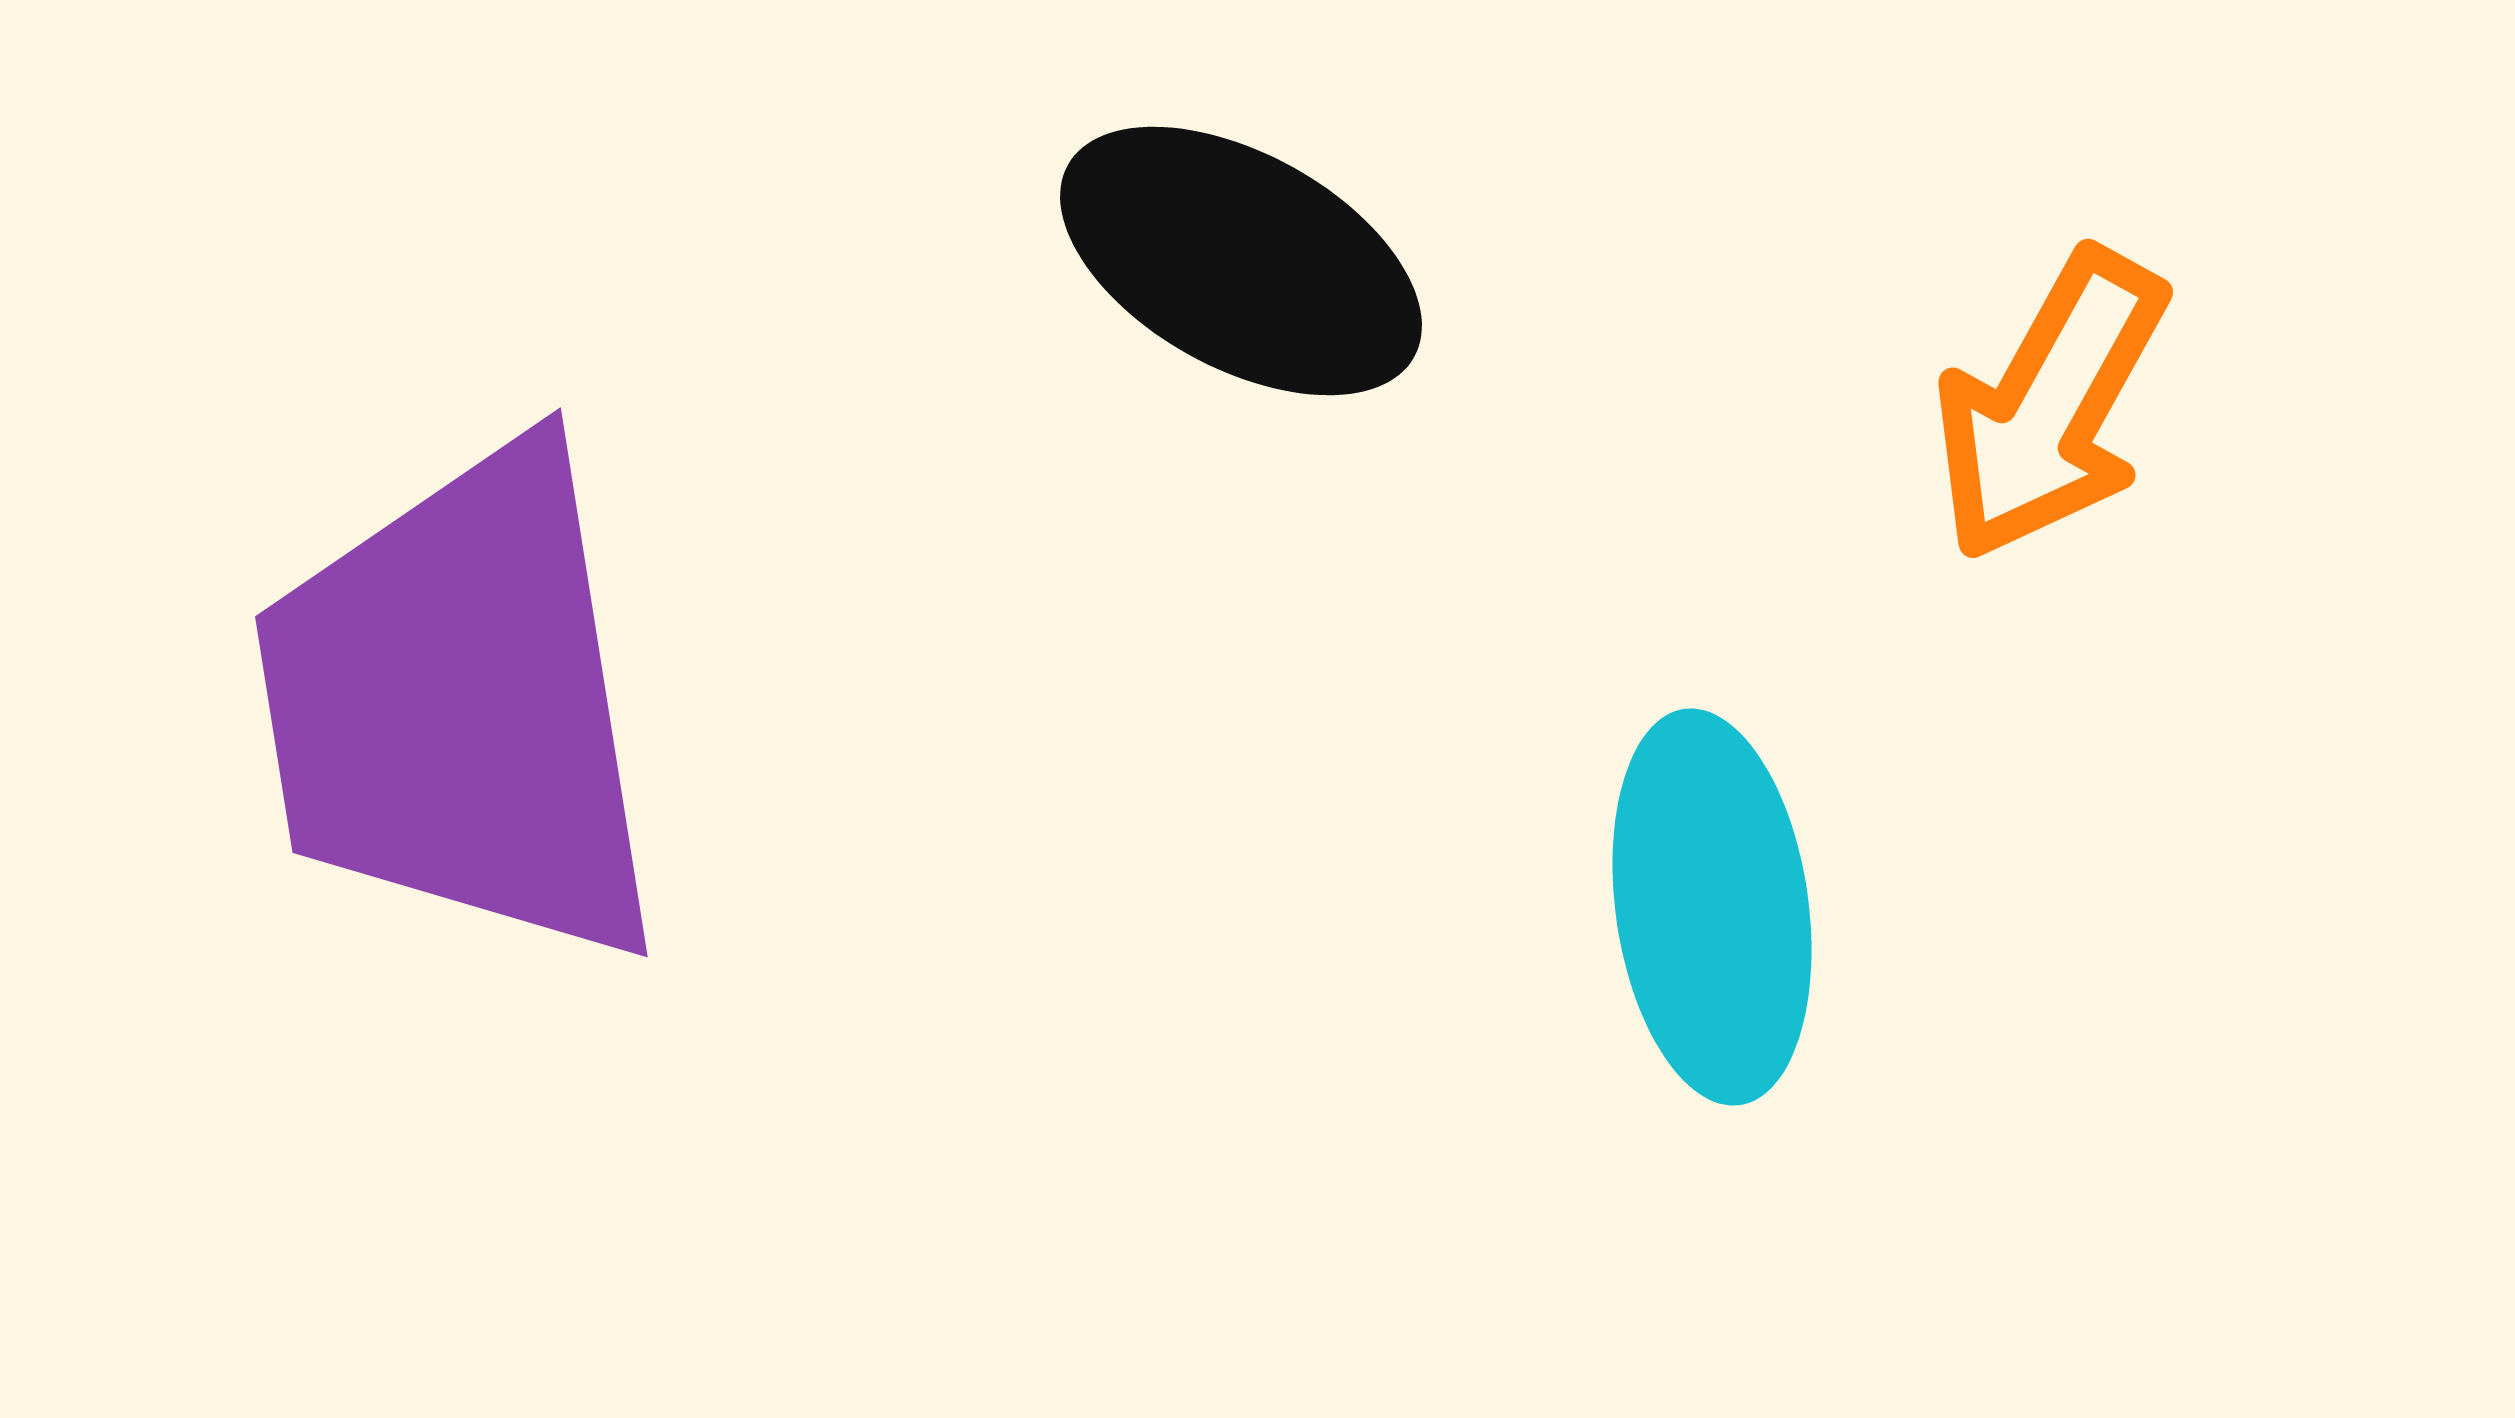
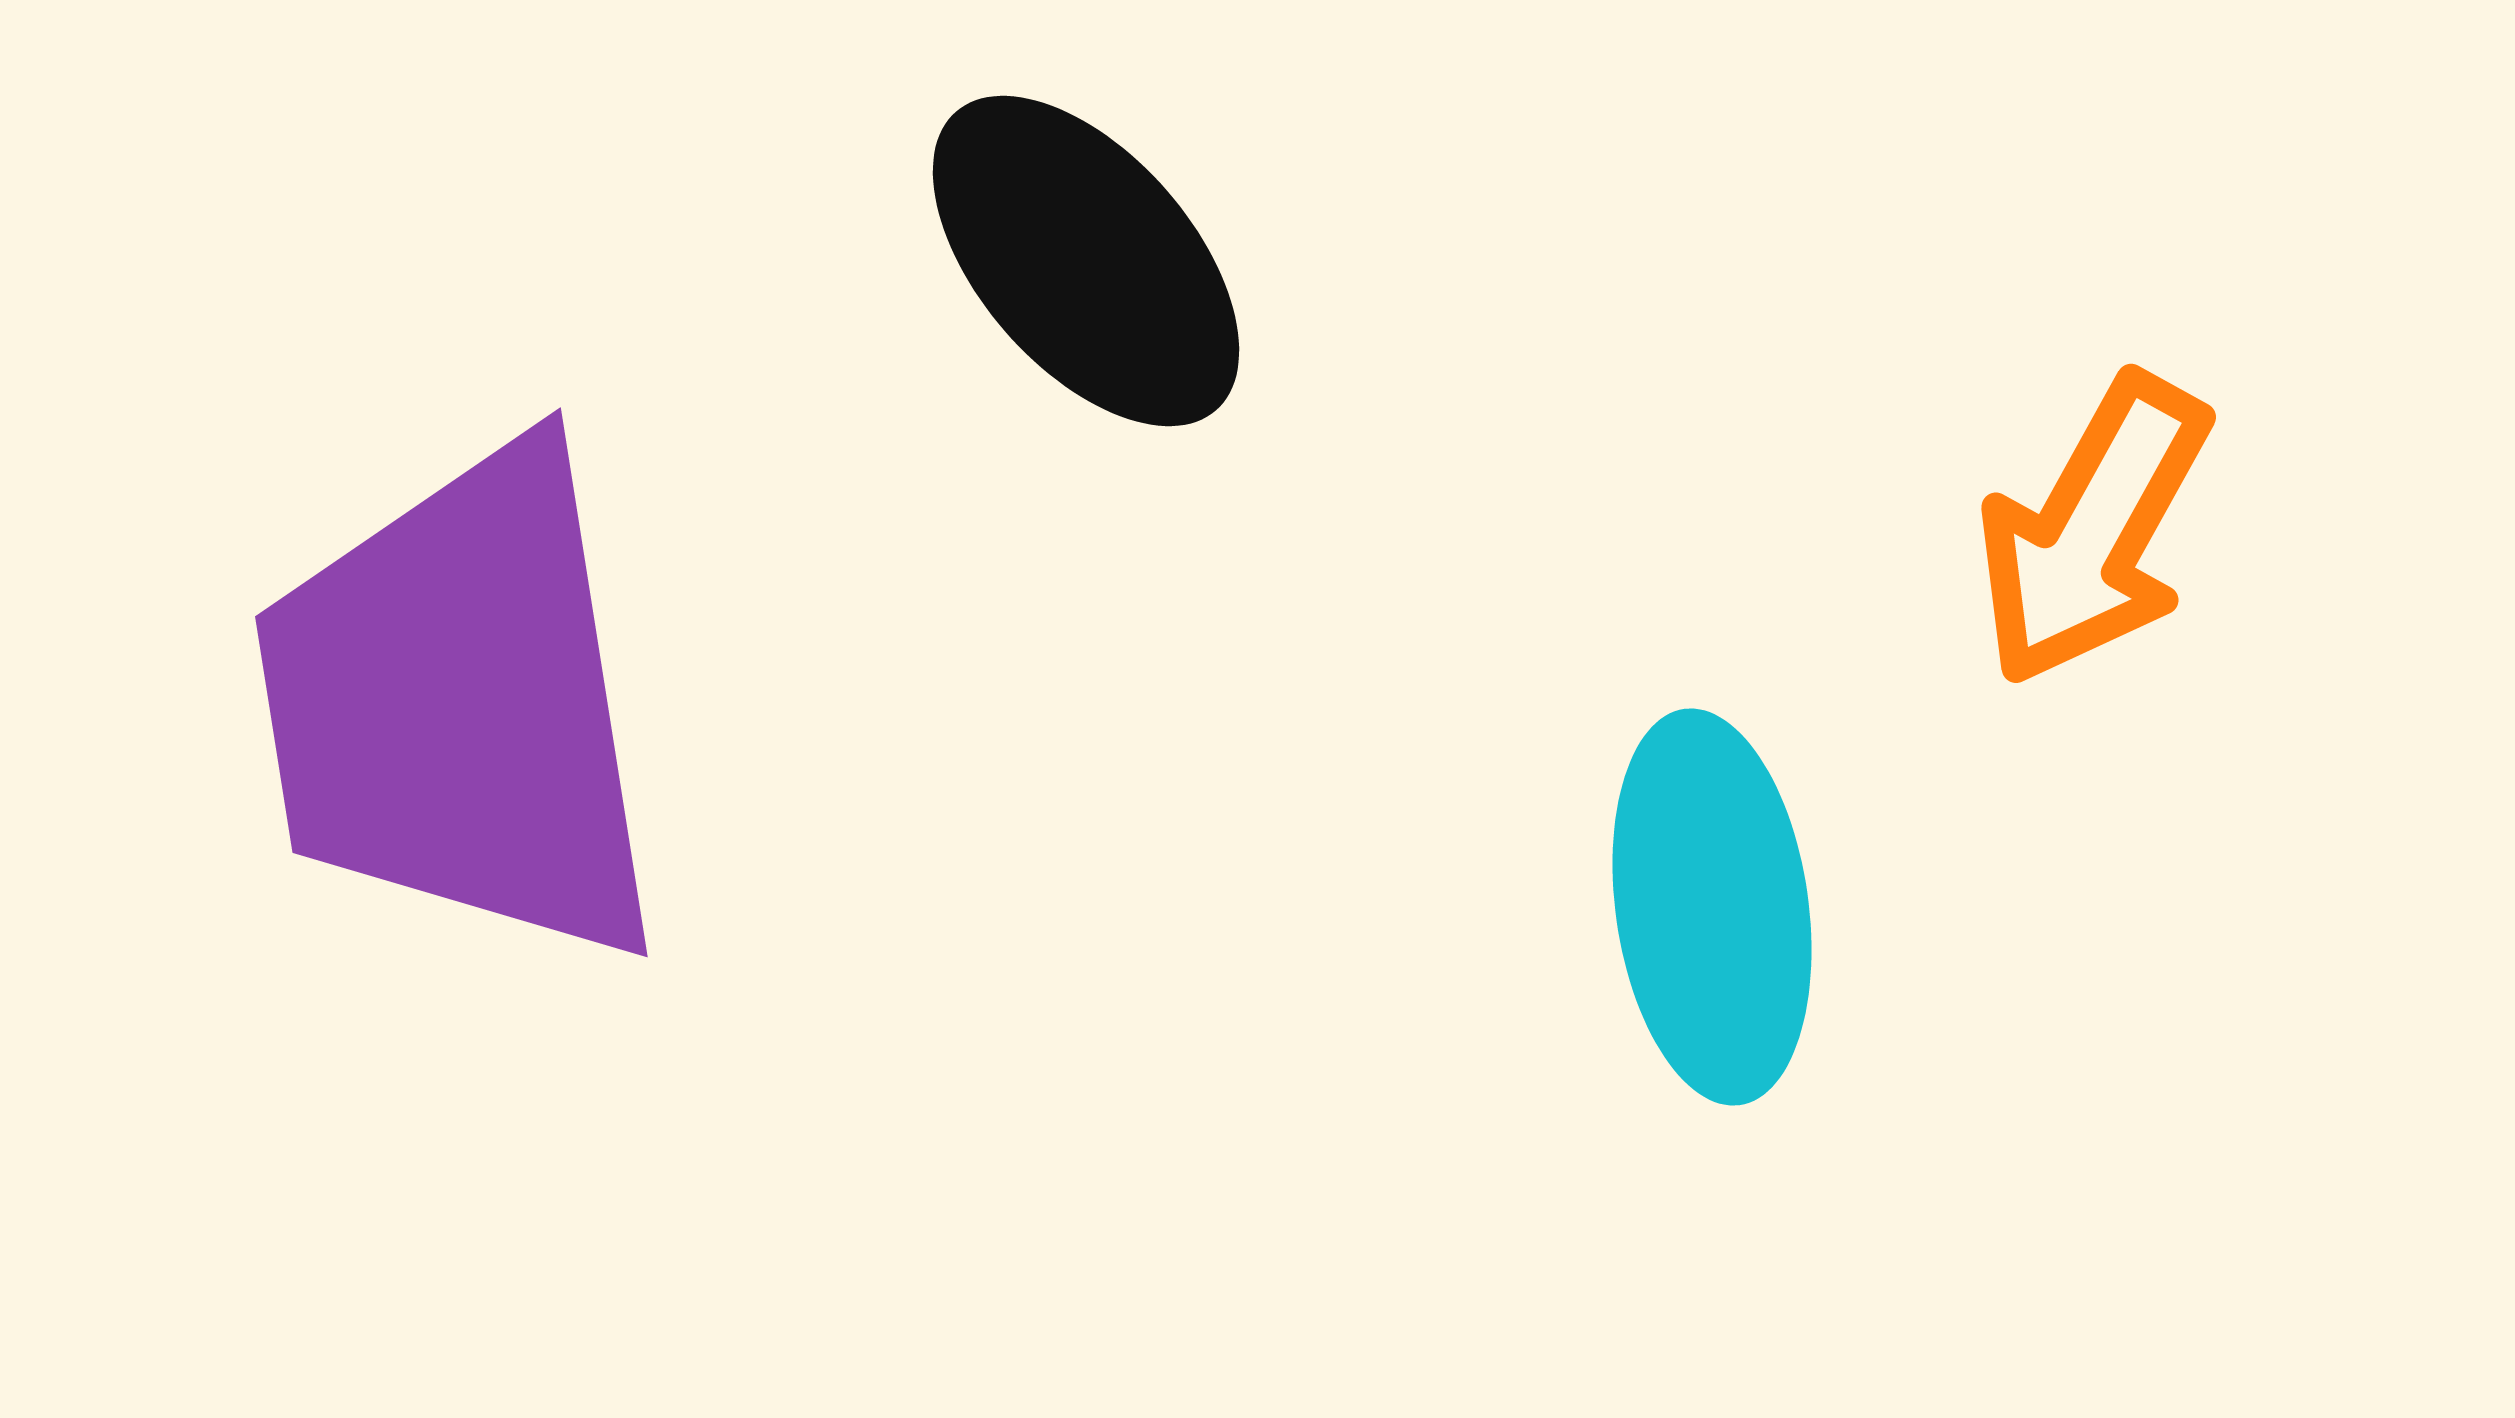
black ellipse: moved 155 px left; rotated 20 degrees clockwise
orange arrow: moved 43 px right, 125 px down
